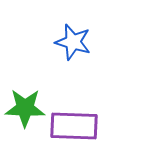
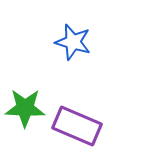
purple rectangle: moved 3 px right; rotated 21 degrees clockwise
